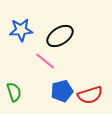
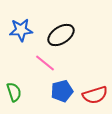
black ellipse: moved 1 px right, 1 px up
pink line: moved 2 px down
red semicircle: moved 5 px right
